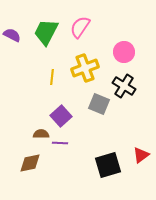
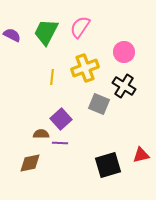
purple square: moved 3 px down
red triangle: rotated 24 degrees clockwise
